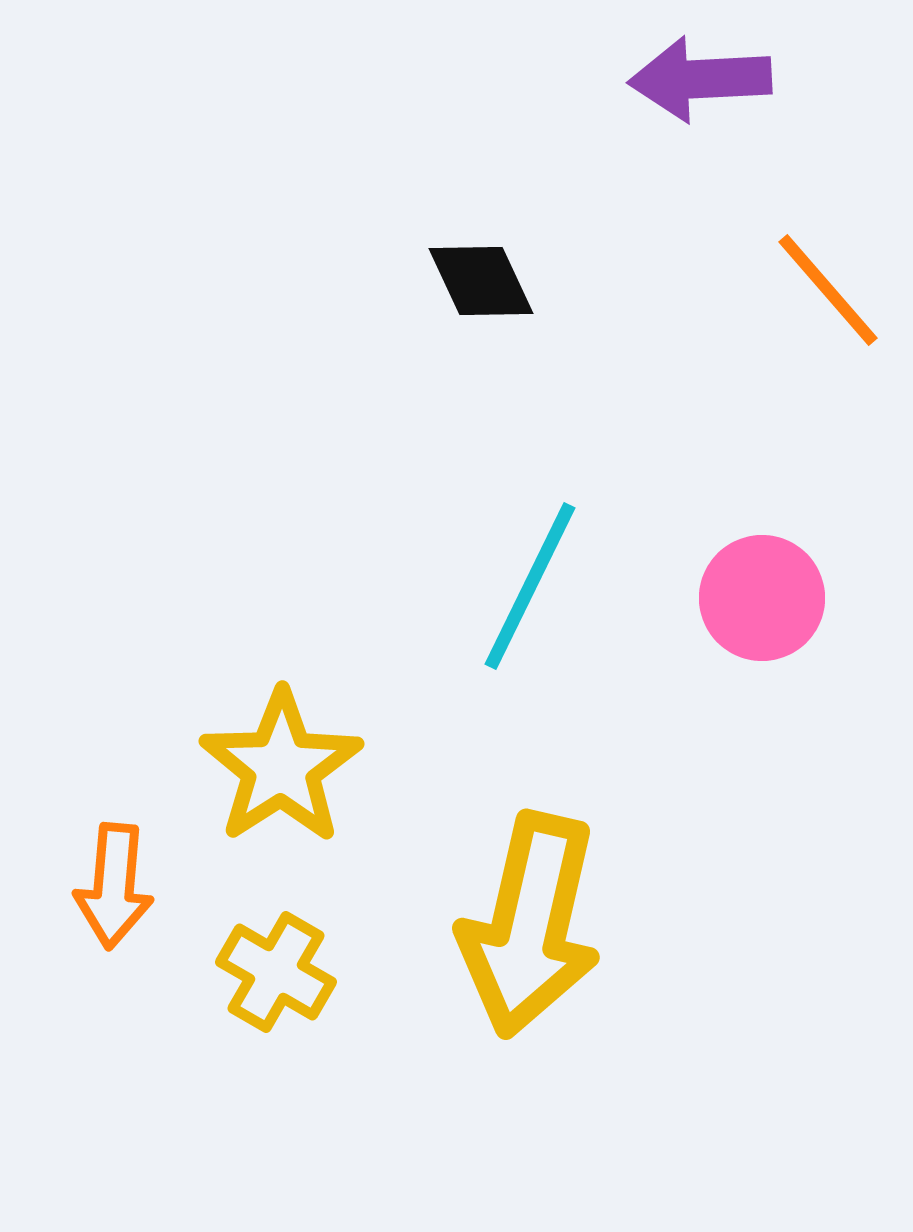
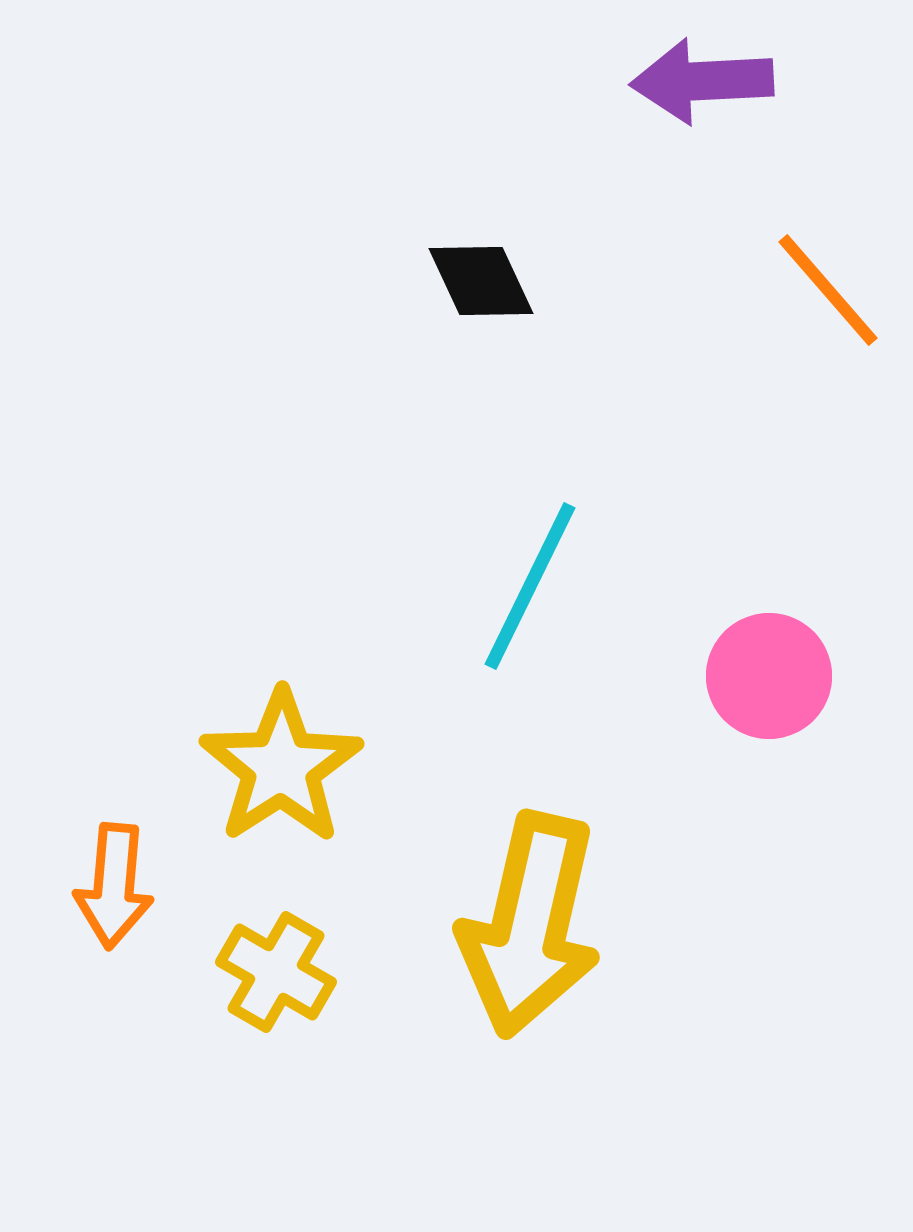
purple arrow: moved 2 px right, 2 px down
pink circle: moved 7 px right, 78 px down
